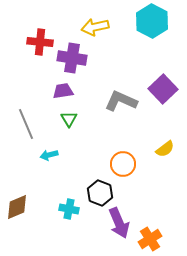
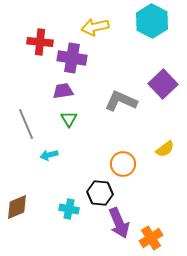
purple square: moved 5 px up
black hexagon: rotated 15 degrees counterclockwise
orange cross: moved 1 px right, 1 px up
